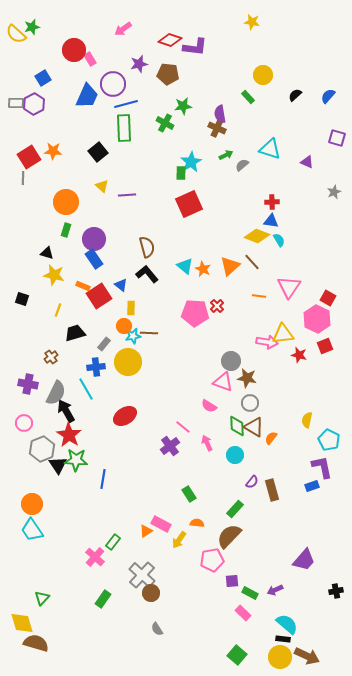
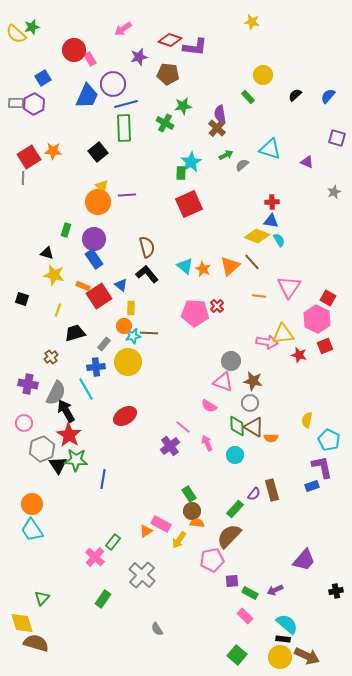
purple star at (139, 64): moved 7 px up
brown cross at (217, 128): rotated 18 degrees clockwise
orange circle at (66, 202): moved 32 px right
brown star at (247, 378): moved 6 px right, 3 px down
orange semicircle at (271, 438): rotated 128 degrees counterclockwise
purple semicircle at (252, 482): moved 2 px right, 12 px down
brown circle at (151, 593): moved 41 px right, 82 px up
pink rectangle at (243, 613): moved 2 px right, 3 px down
